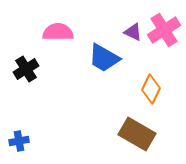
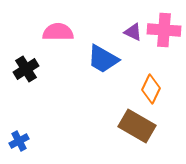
pink cross: rotated 36 degrees clockwise
blue trapezoid: moved 1 px left, 1 px down
brown rectangle: moved 8 px up
blue cross: rotated 18 degrees counterclockwise
